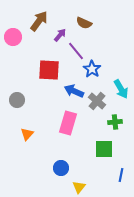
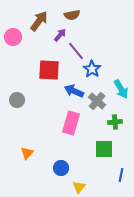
brown semicircle: moved 12 px left, 8 px up; rotated 35 degrees counterclockwise
pink rectangle: moved 3 px right
orange triangle: moved 19 px down
